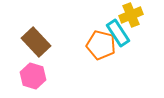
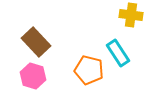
yellow cross: rotated 30 degrees clockwise
cyan rectangle: moved 20 px down
orange pentagon: moved 12 px left, 25 px down
